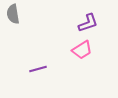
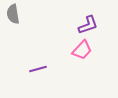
purple L-shape: moved 2 px down
pink trapezoid: rotated 15 degrees counterclockwise
